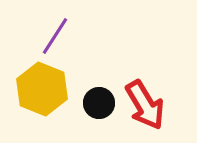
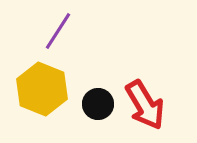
purple line: moved 3 px right, 5 px up
black circle: moved 1 px left, 1 px down
